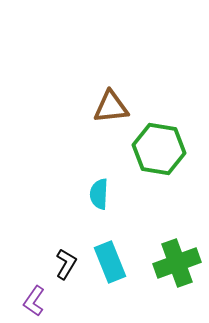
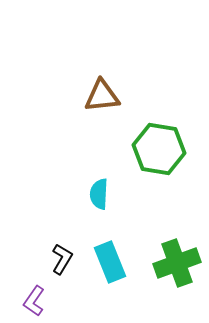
brown triangle: moved 9 px left, 11 px up
black L-shape: moved 4 px left, 5 px up
